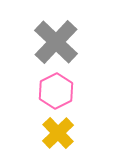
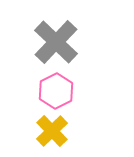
yellow cross: moved 6 px left, 2 px up
